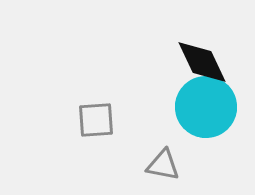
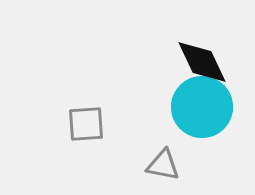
cyan circle: moved 4 px left
gray square: moved 10 px left, 4 px down
